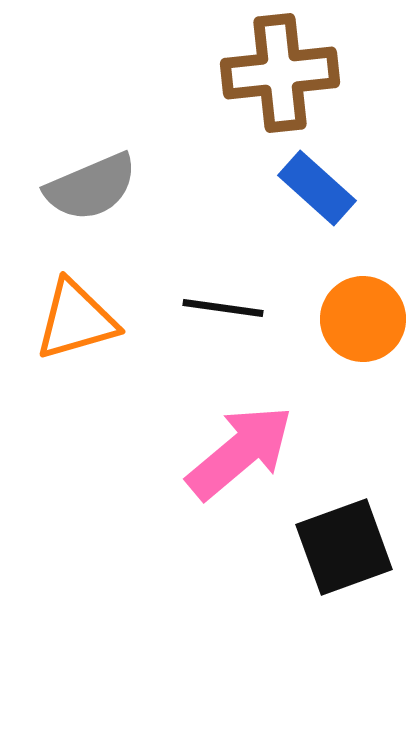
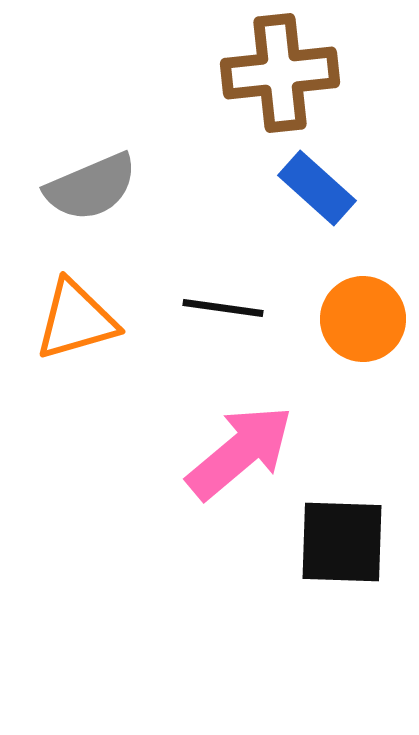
black square: moved 2 px left, 5 px up; rotated 22 degrees clockwise
